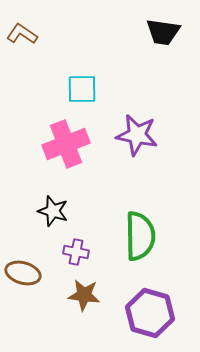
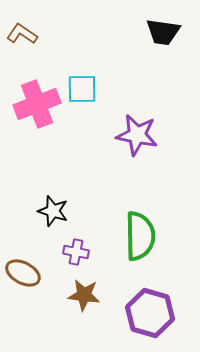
pink cross: moved 29 px left, 40 px up
brown ellipse: rotated 12 degrees clockwise
